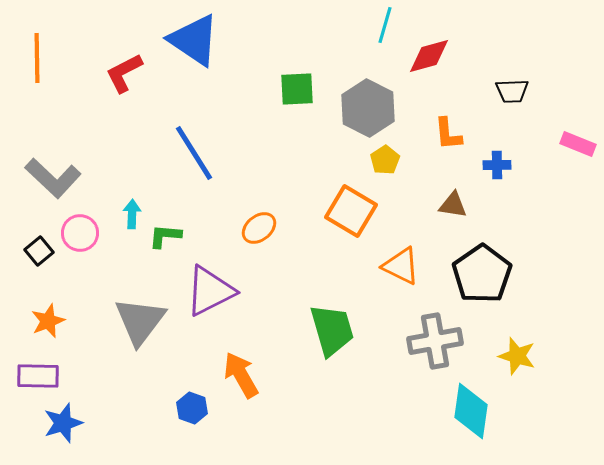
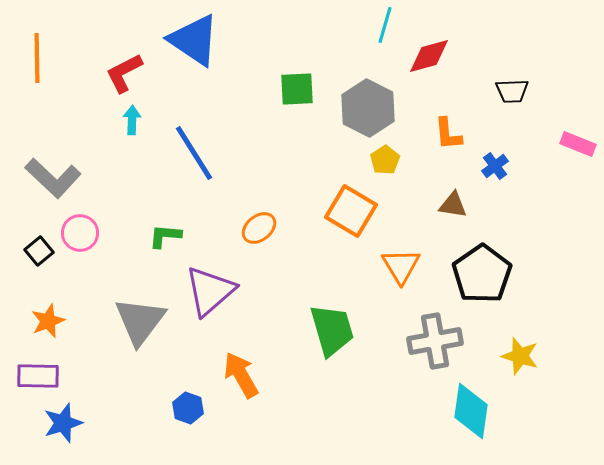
blue cross: moved 2 px left, 1 px down; rotated 36 degrees counterclockwise
cyan arrow: moved 94 px up
orange triangle: rotated 33 degrees clockwise
purple triangle: rotated 14 degrees counterclockwise
yellow star: moved 3 px right
blue hexagon: moved 4 px left
